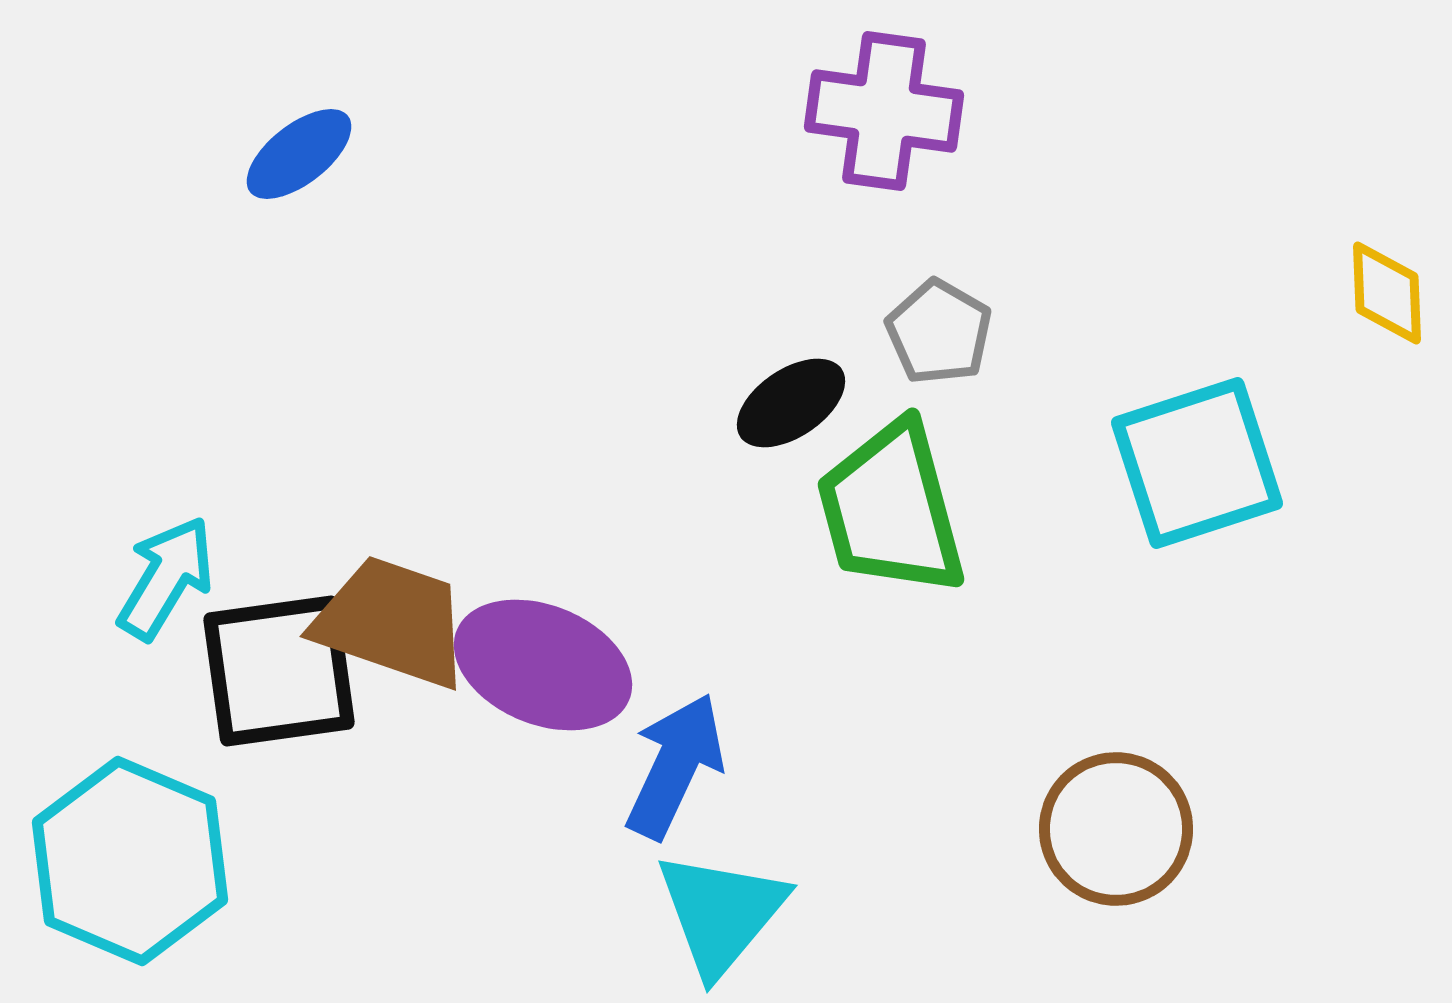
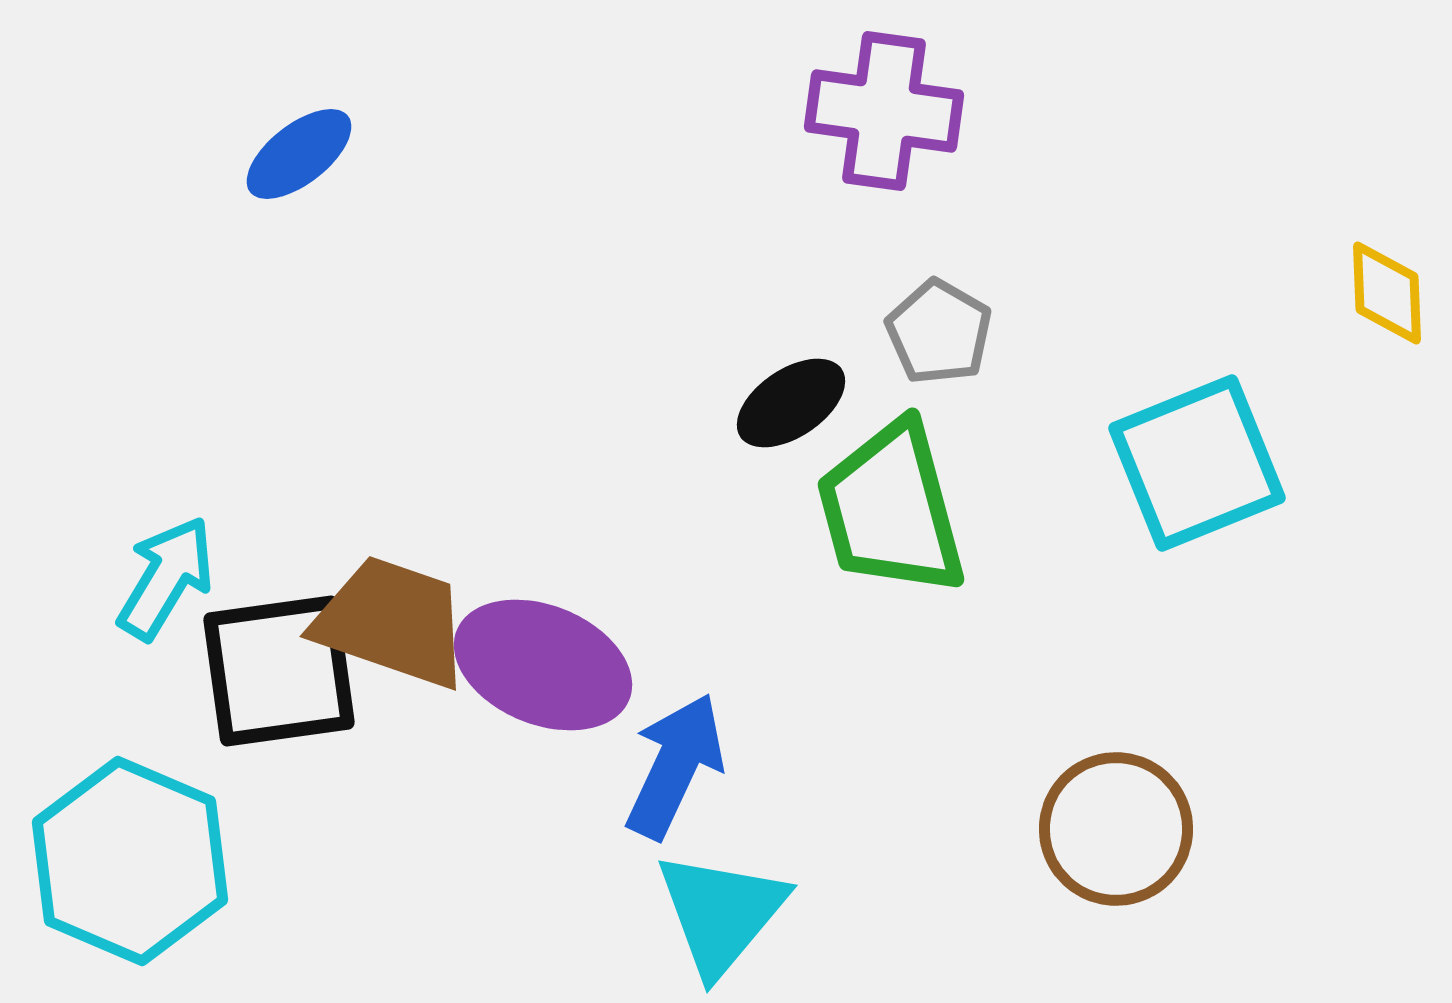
cyan square: rotated 4 degrees counterclockwise
